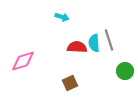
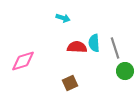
cyan arrow: moved 1 px right, 1 px down
gray line: moved 6 px right, 8 px down
